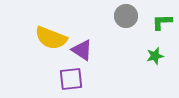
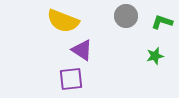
green L-shape: rotated 20 degrees clockwise
yellow semicircle: moved 12 px right, 17 px up
